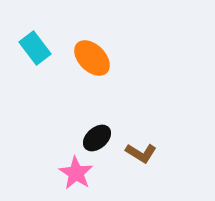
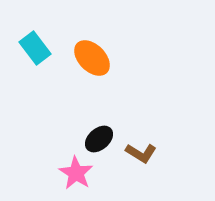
black ellipse: moved 2 px right, 1 px down
